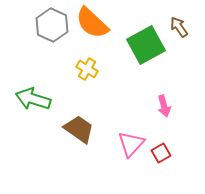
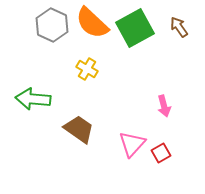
green square: moved 11 px left, 17 px up
green arrow: rotated 12 degrees counterclockwise
pink triangle: moved 1 px right
